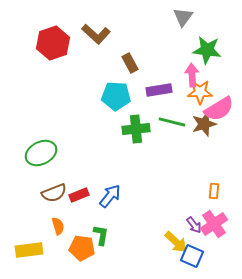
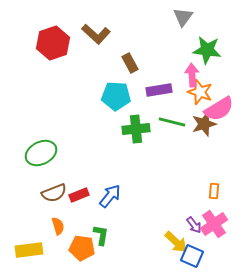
orange star: rotated 20 degrees clockwise
